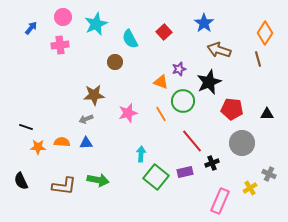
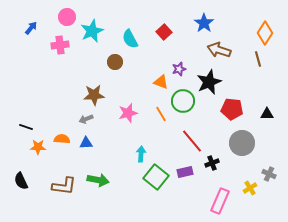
pink circle: moved 4 px right
cyan star: moved 4 px left, 7 px down
orange semicircle: moved 3 px up
